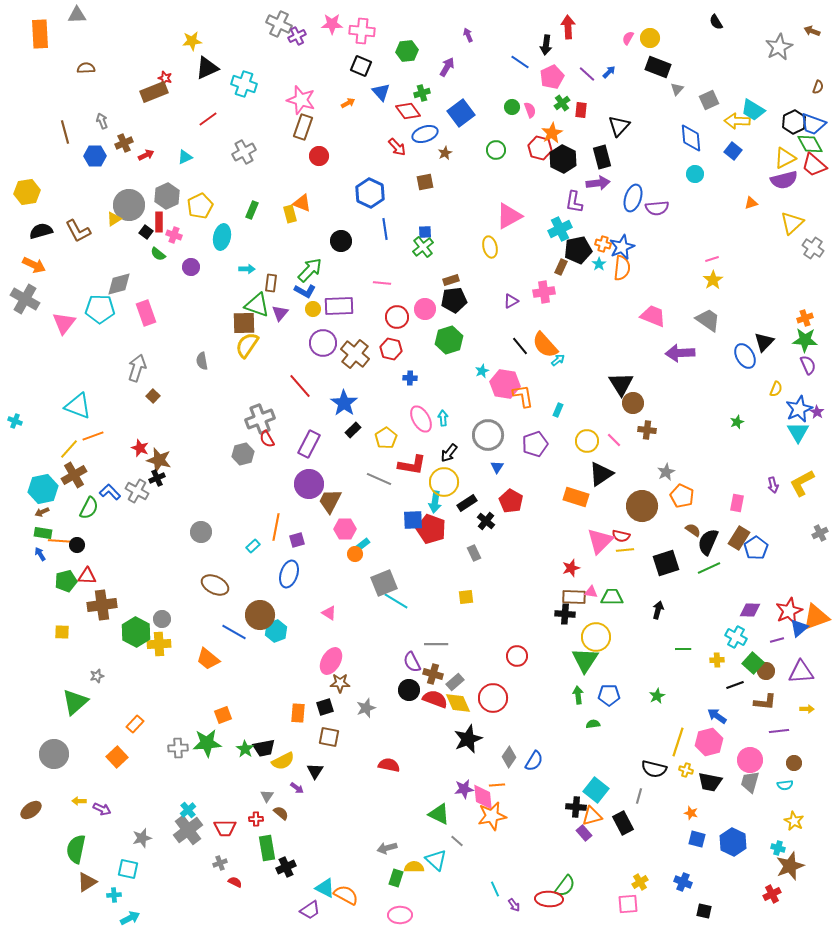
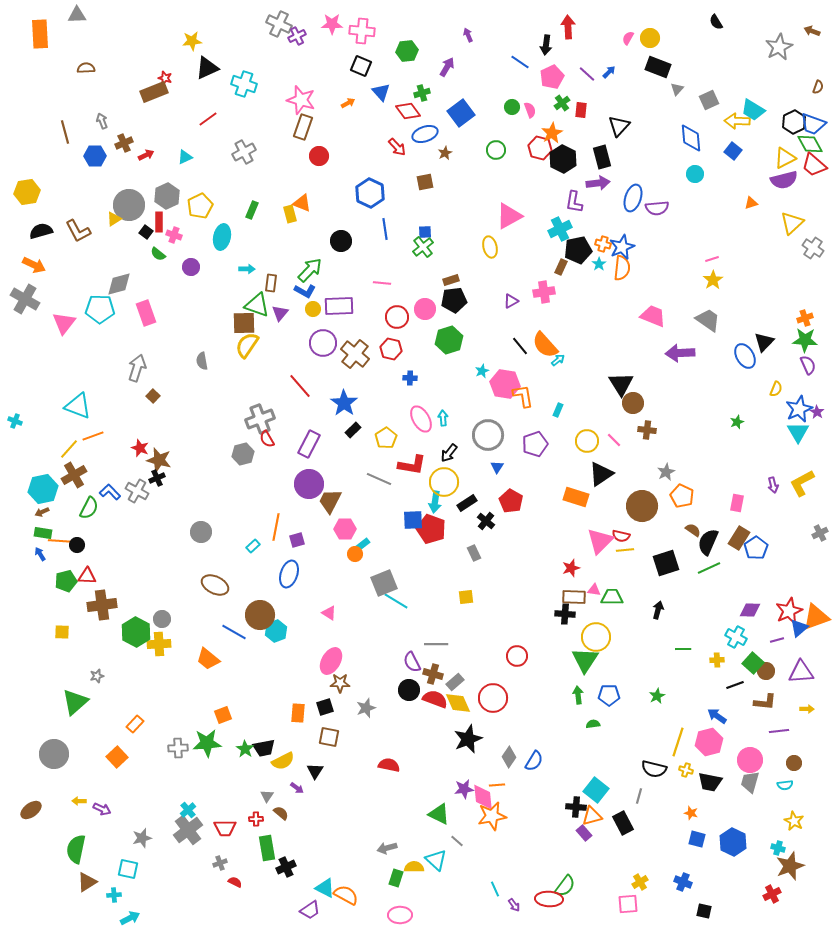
pink triangle at (591, 592): moved 3 px right, 2 px up
